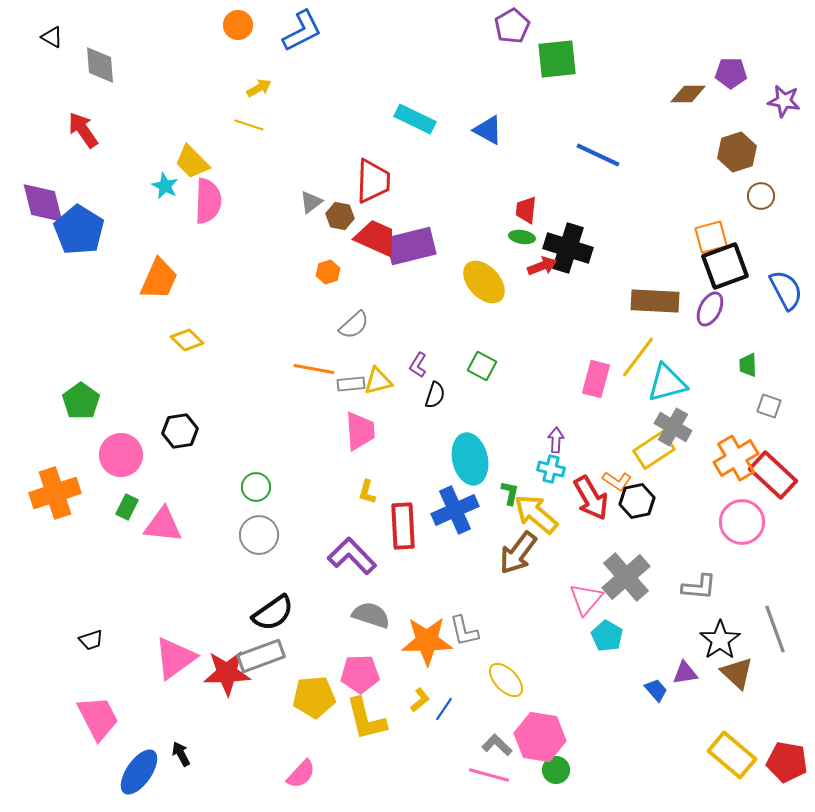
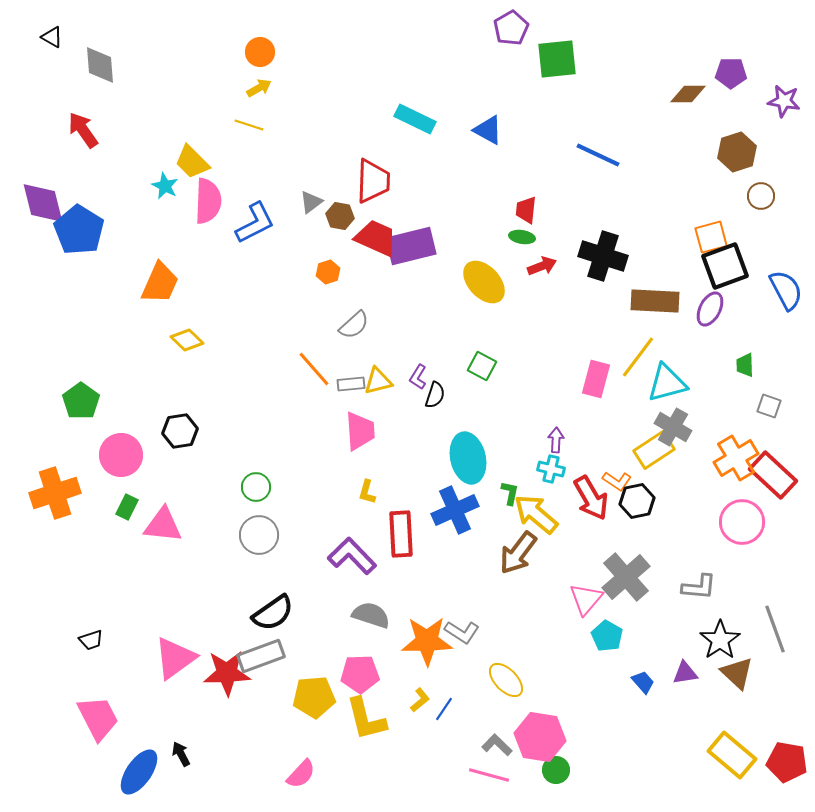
orange circle at (238, 25): moved 22 px right, 27 px down
purple pentagon at (512, 26): moved 1 px left, 2 px down
blue L-shape at (302, 31): moved 47 px left, 192 px down
black cross at (568, 248): moved 35 px right, 8 px down
orange trapezoid at (159, 279): moved 1 px right, 4 px down
purple L-shape at (418, 365): moved 12 px down
green trapezoid at (748, 365): moved 3 px left
orange line at (314, 369): rotated 39 degrees clockwise
cyan ellipse at (470, 459): moved 2 px left, 1 px up
red rectangle at (403, 526): moved 2 px left, 8 px down
gray L-shape at (464, 631): moved 2 px left, 1 px down; rotated 44 degrees counterclockwise
blue trapezoid at (656, 690): moved 13 px left, 8 px up
